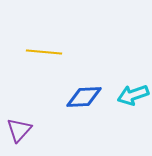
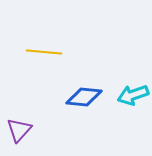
blue diamond: rotated 9 degrees clockwise
